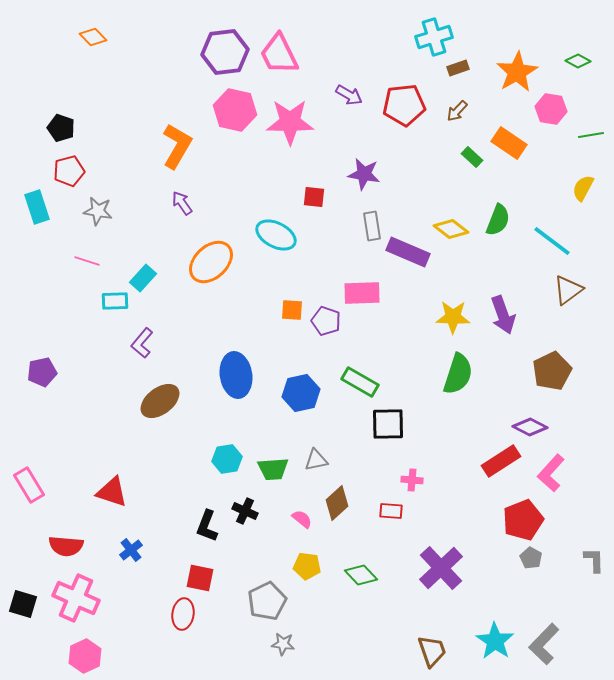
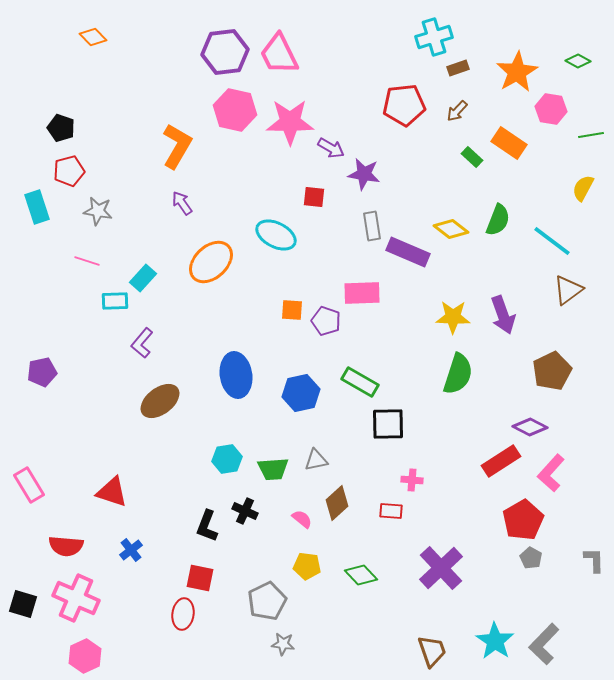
purple arrow at (349, 95): moved 18 px left, 53 px down
red pentagon at (523, 520): rotated 9 degrees counterclockwise
